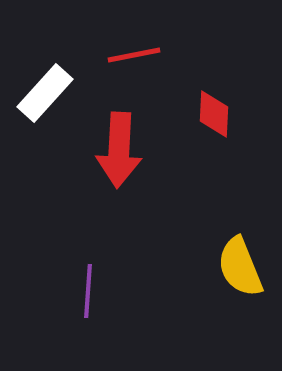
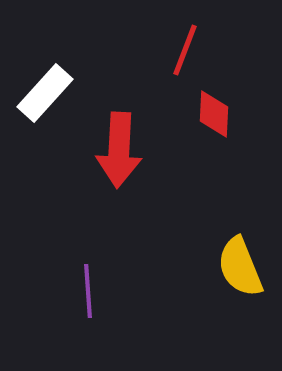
red line: moved 51 px right, 5 px up; rotated 58 degrees counterclockwise
purple line: rotated 8 degrees counterclockwise
